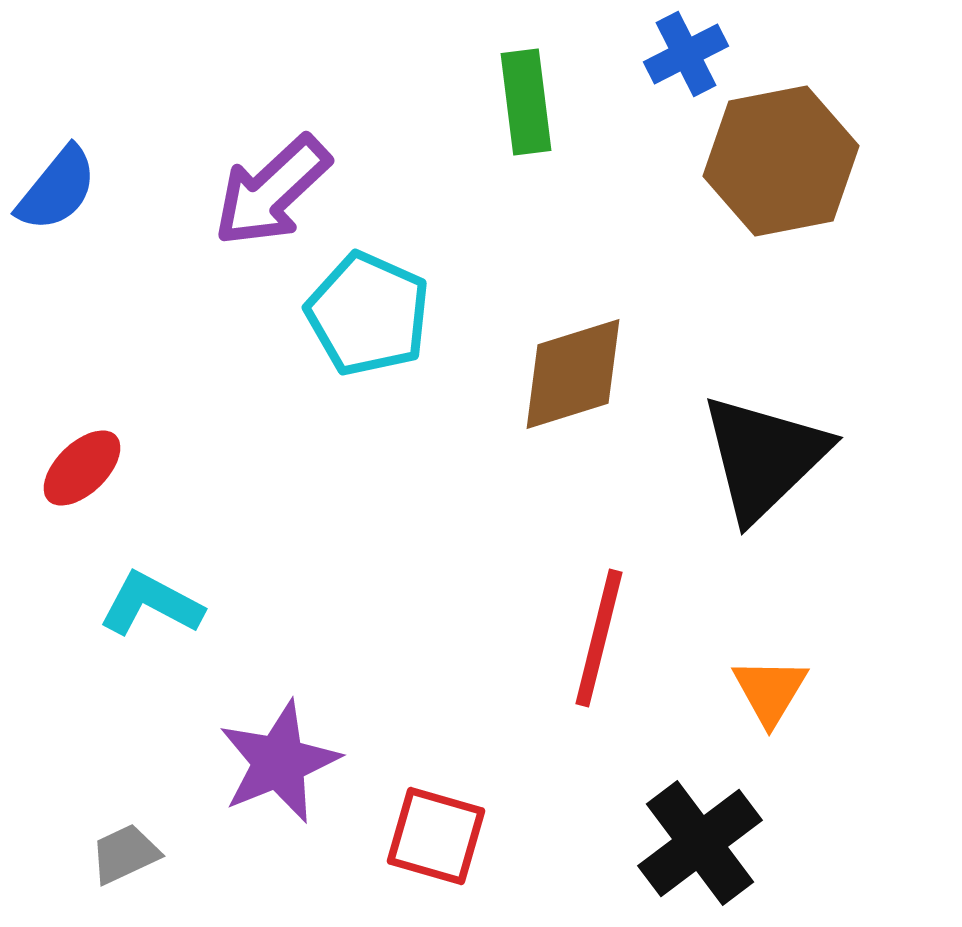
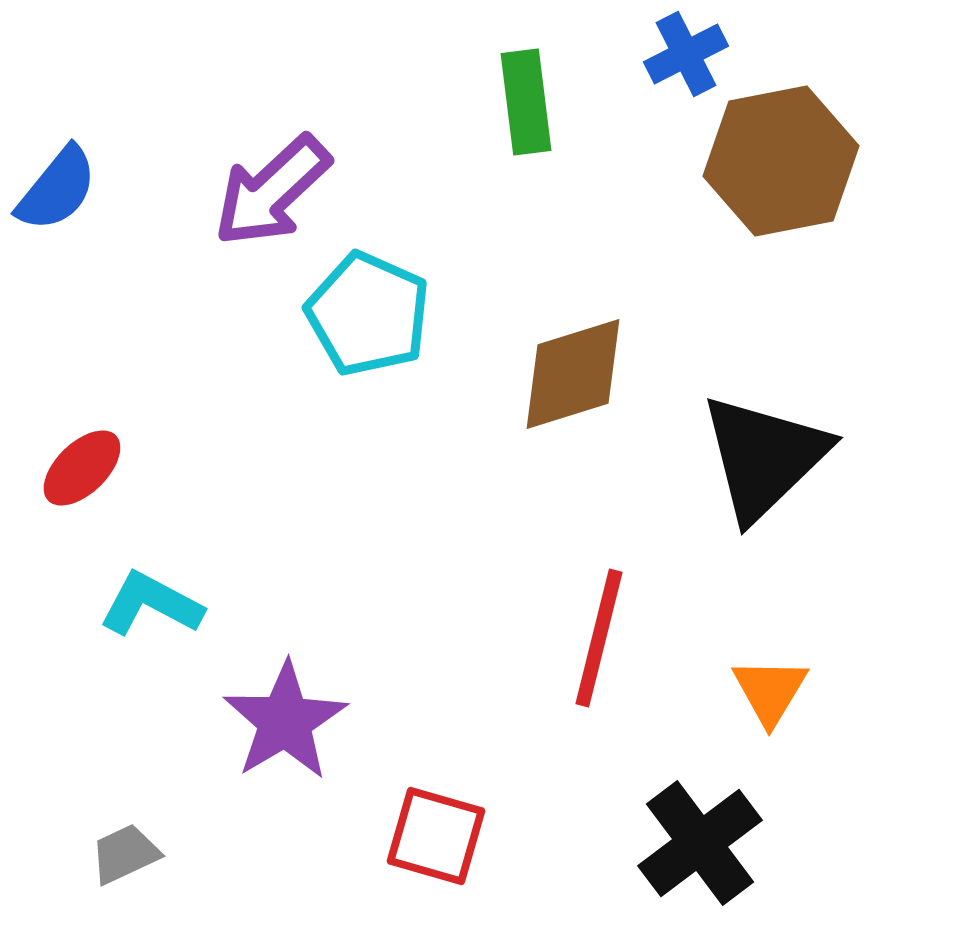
purple star: moved 6 px right, 41 px up; rotated 9 degrees counterclockwise
